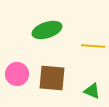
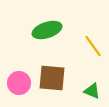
yellow line: rotated 50 degrees clockwise
pink circle: moved 2 px right, 9 px down
